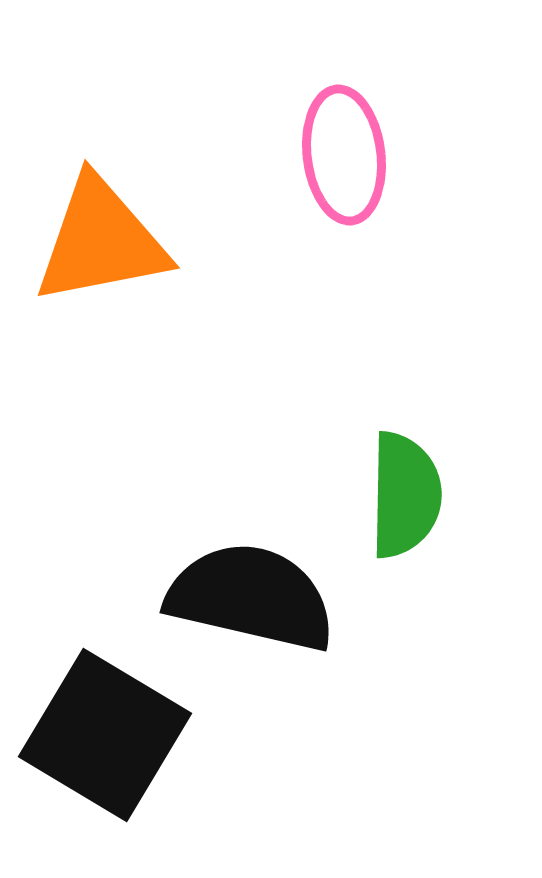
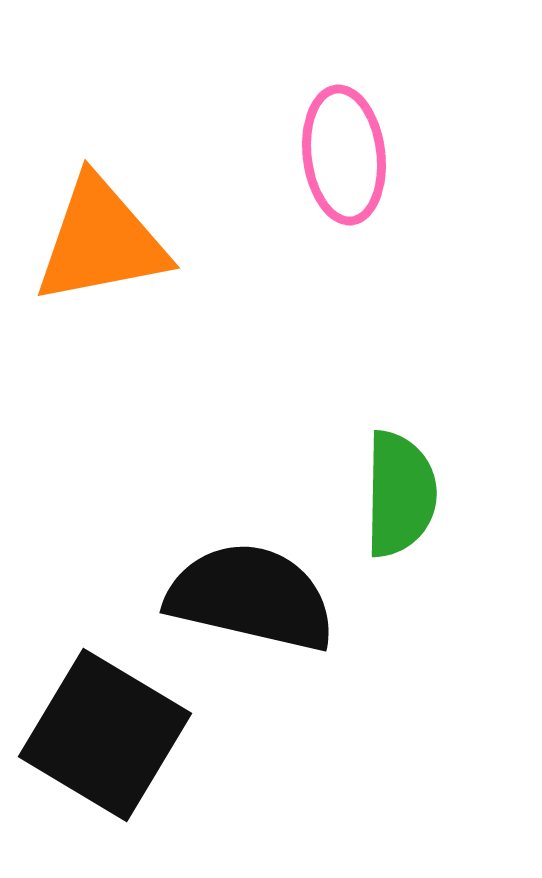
green semicircle: moved 5 px left, 1 px up
